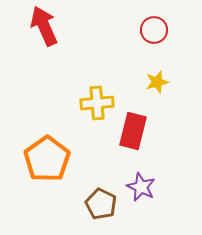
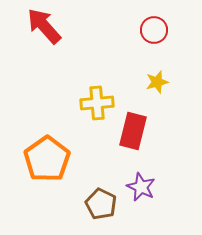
red arrow: rotated 18 degrees counterclockwise
